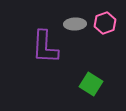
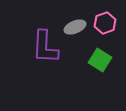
gray ellipse: moved 3 px down; rotated 20 degrees counterclockwise
green square: moved 9 px right, 24 px up
